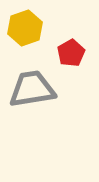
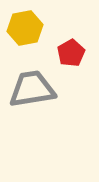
yellow hexagon: rotated 8 degrees clockwise
